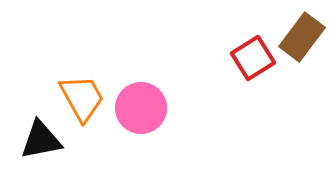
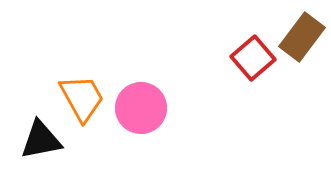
red square: rotated 9 degrees counterclockwise
